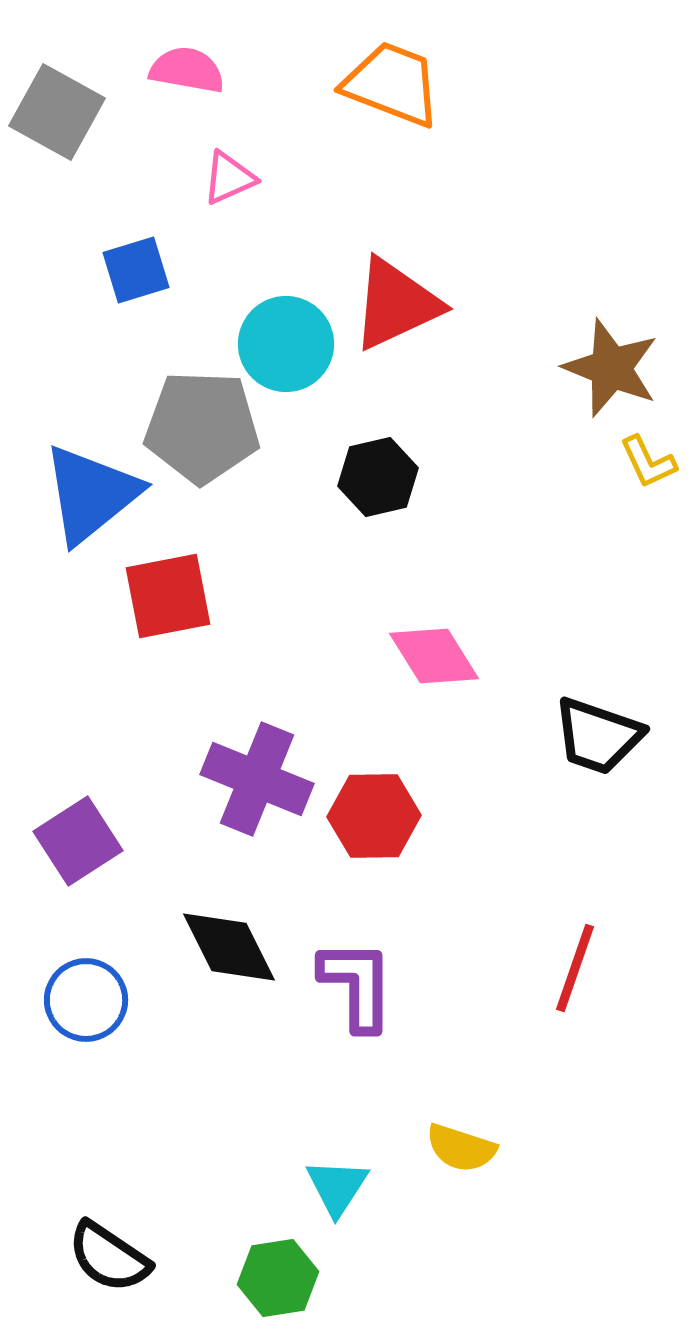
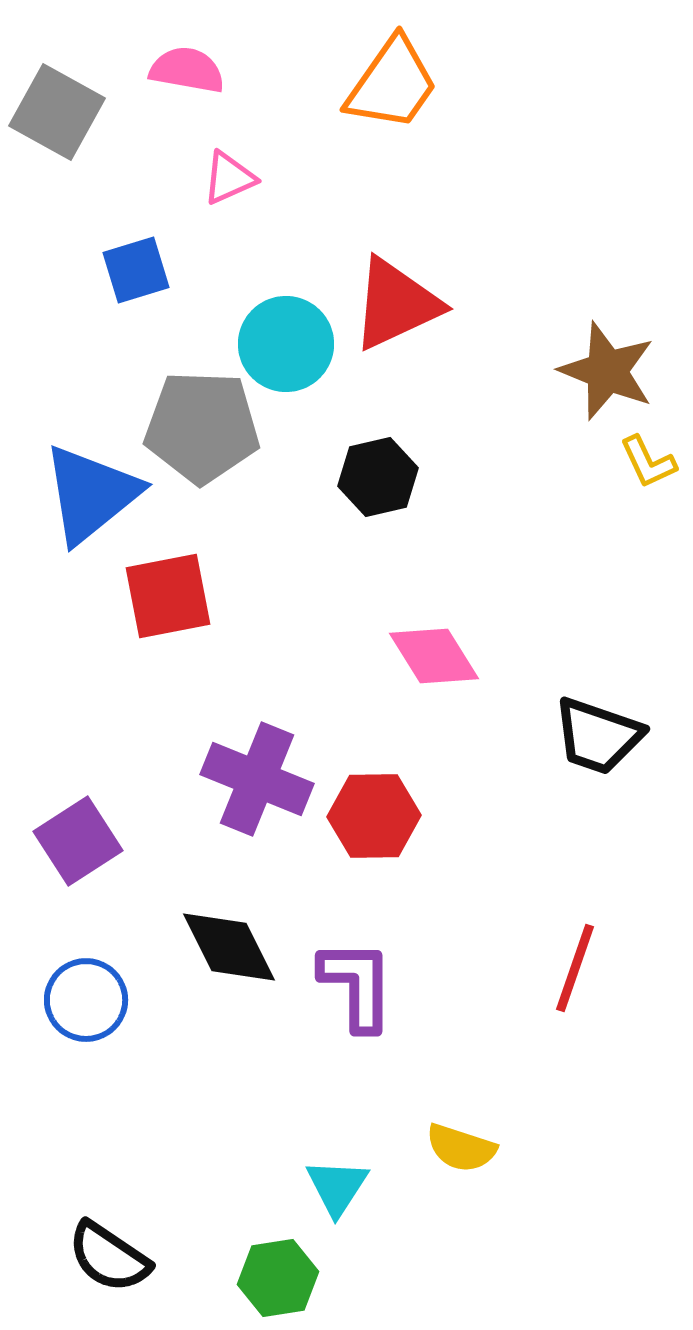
orange trapezoid: rotated 104 degrees clockwise
brown star: moved 4 px left, 3 px down
